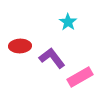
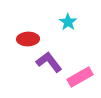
red ellipse: moved 8 px right, 7 px up
purple L-shape: moved 3 px left, 4 px down
